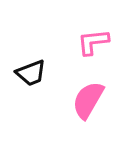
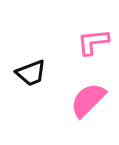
pink semicircle: rotated 15 degrees clockwise
